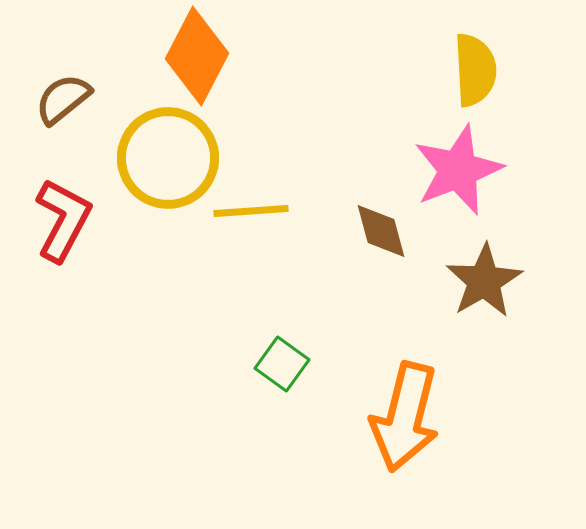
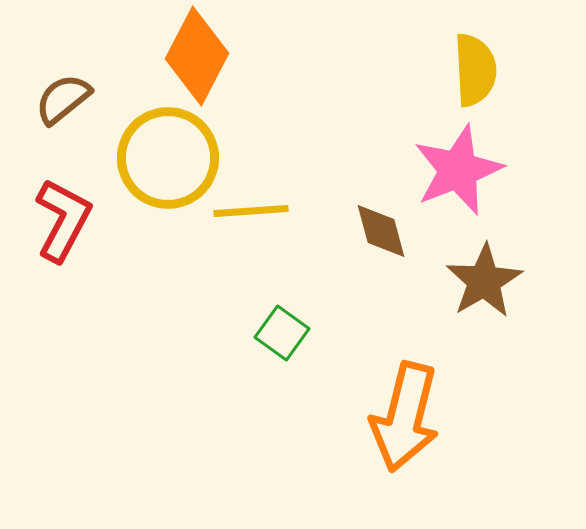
green square: moved 31 px up
